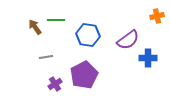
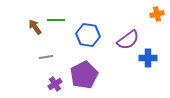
orange cross: moved 2 px up
